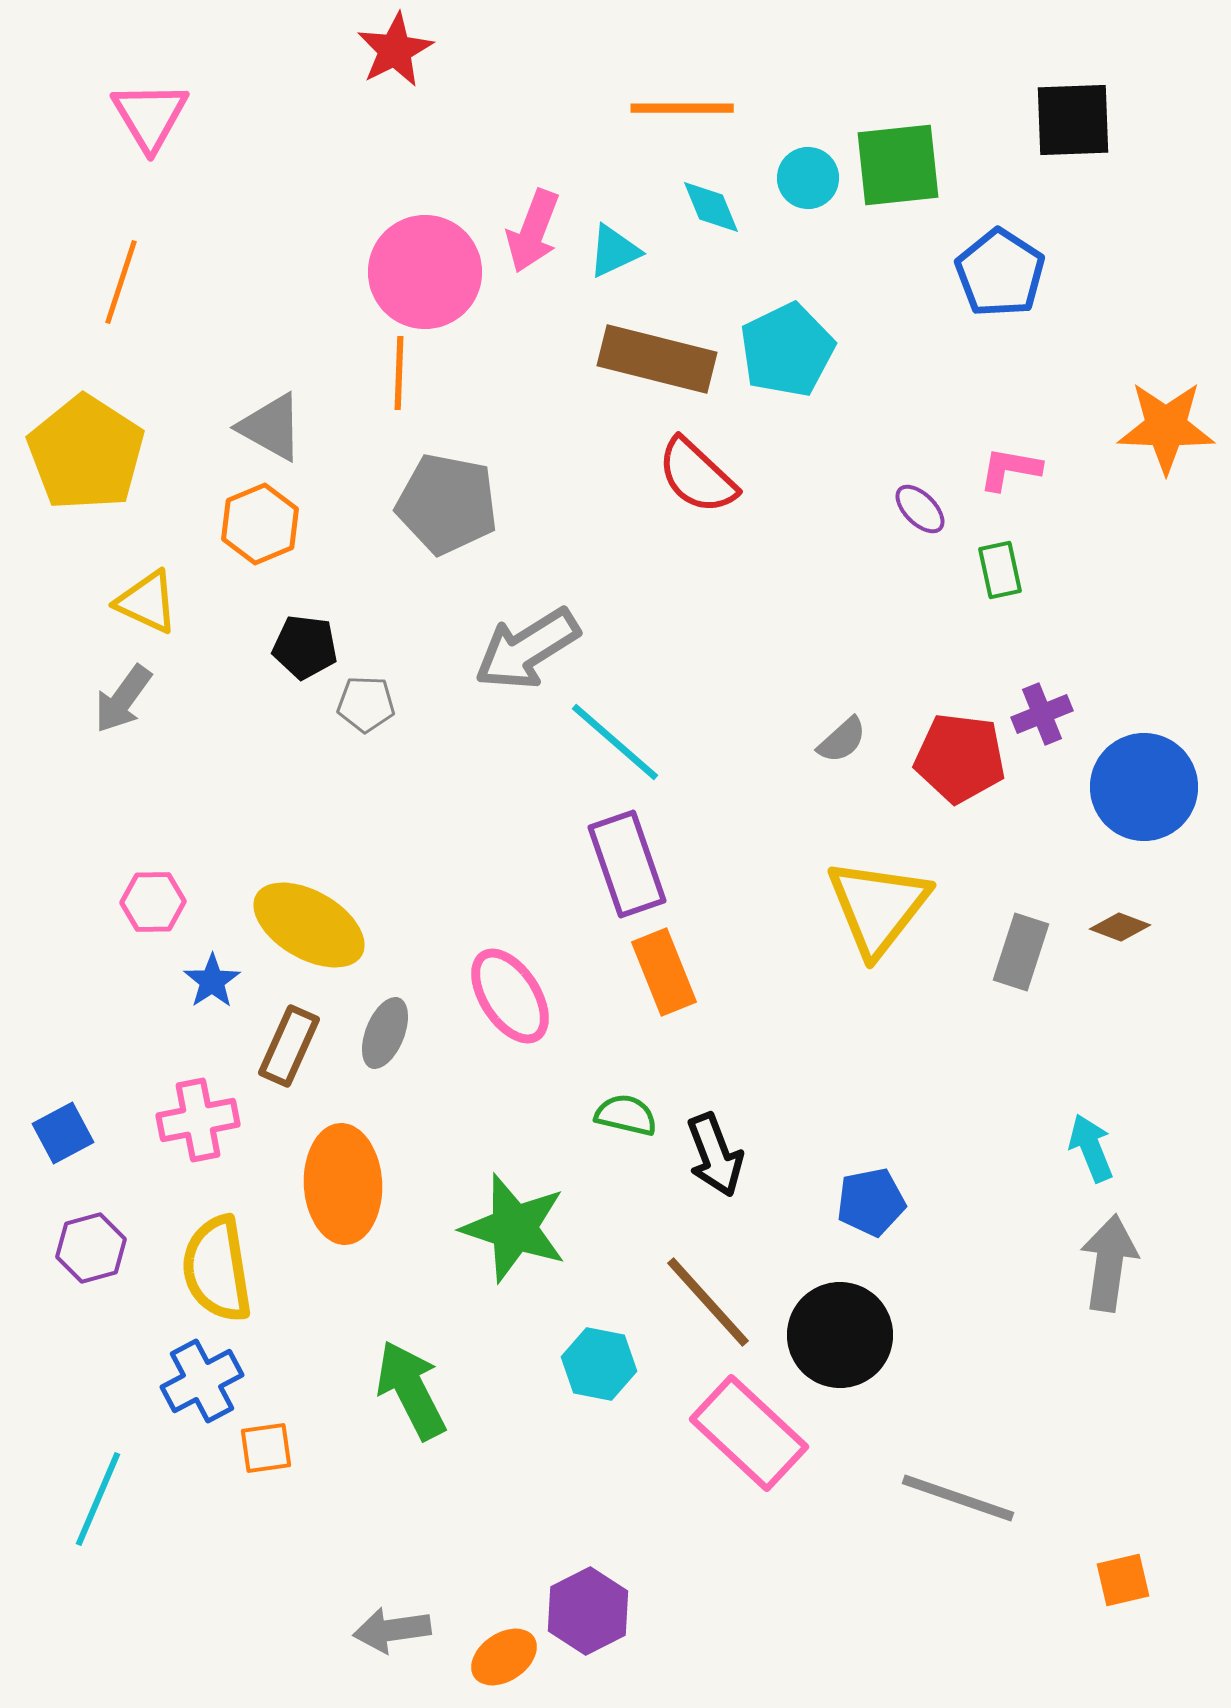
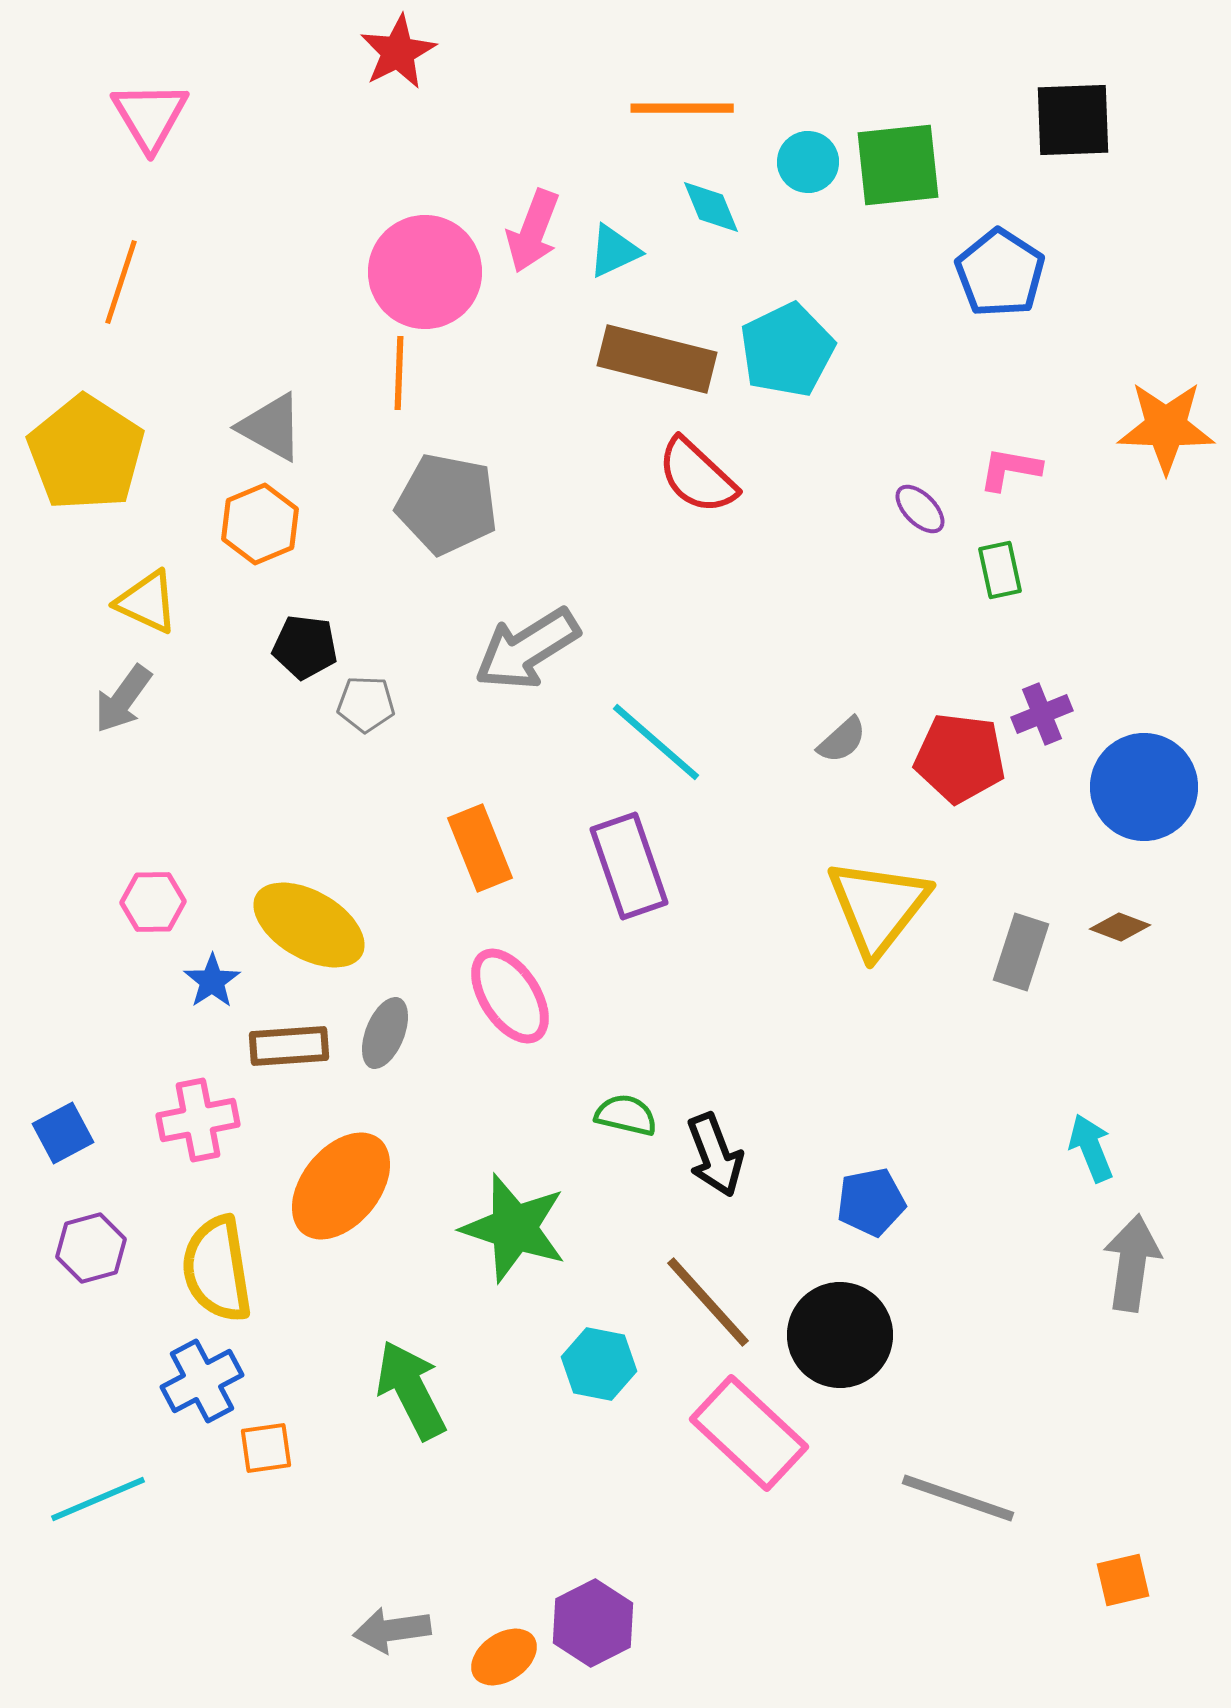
red star at (395, 50): moved 3 px right, 2 px down
cyan circle at (808, 178): moved 16 px up
cyan line at (615, 742): moved 41 px right
purple rectangle at (627, 864): moved 2 px right, 2 px down
orange rectangle at (664, 972): moved 184 px left, 124 px up
brown rectangle at (289, 1046): rotated 62 degrees clockwise
orange ellipse at (343, 1184): moved 2 px left, 2 px down; rotated 42 degrees clockwise
gray arrow at (1109, 1263): moved 23 px right
cyan line at (98, 1499): rotated 44 degrees clockwise
purple hexagon at (588, 1611): moved 5 px right, 12 px down
